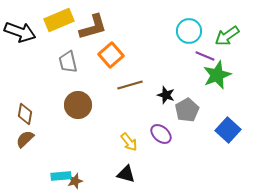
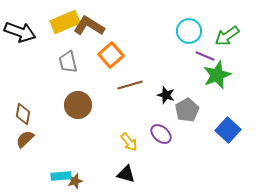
yellow rectangle: moved 6 px right, 2 px down
brown L-shape: moved 4 px left, 1 px up; rotated 132 degrees counterclockwise
brown diamond: moved 2 px left
